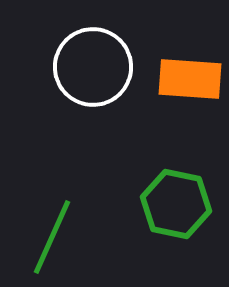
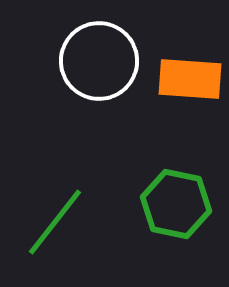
white circle: moved 6 px right, 6 px up
green line: moved 3 px right, 15 px up; rotated 14 degrees clockwise
